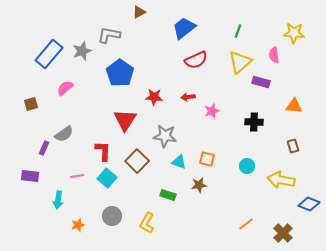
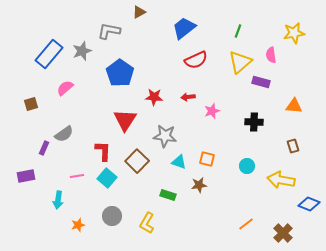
yellow star at (294, 33): rotated 15 degrees counterclockwise
gray L-shape at (109, 35): moved 4 px up
pink semicircle at (274, 55): moved 3 px left
purple rectangle at (30, 176): moved 4 px left; rotated 18 degrees counterclockwise
